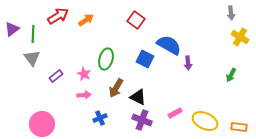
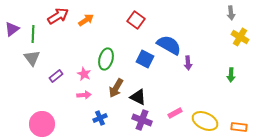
green arrow: rotated 24 degrees counterclockwise
